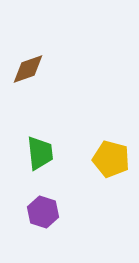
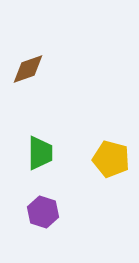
green trapezoid: rotated 6 degrees clockwise
